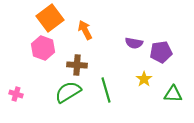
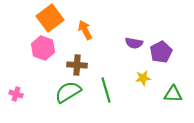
purple pentagon: rotated 20 degrees counterclockwise
yellow star: moved 1 px left, 1 px up; rotated 28 degrees clockwise
